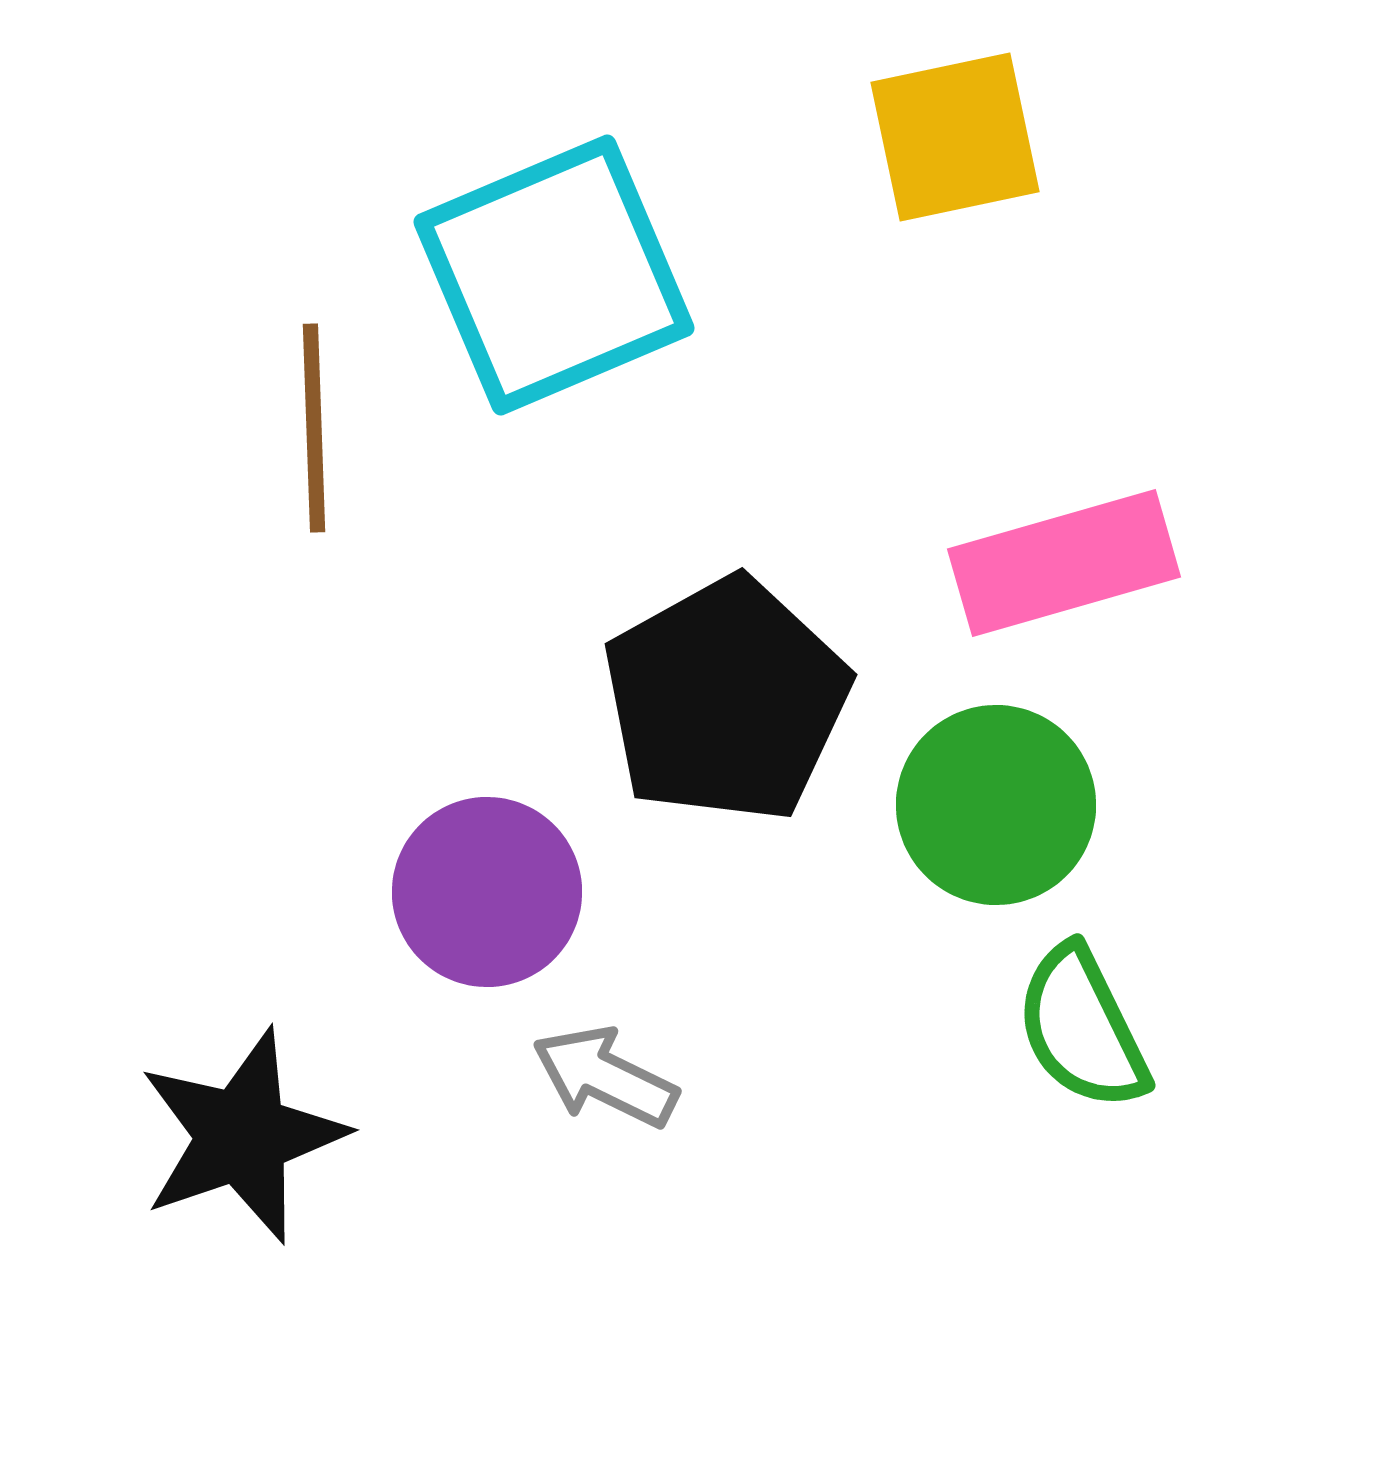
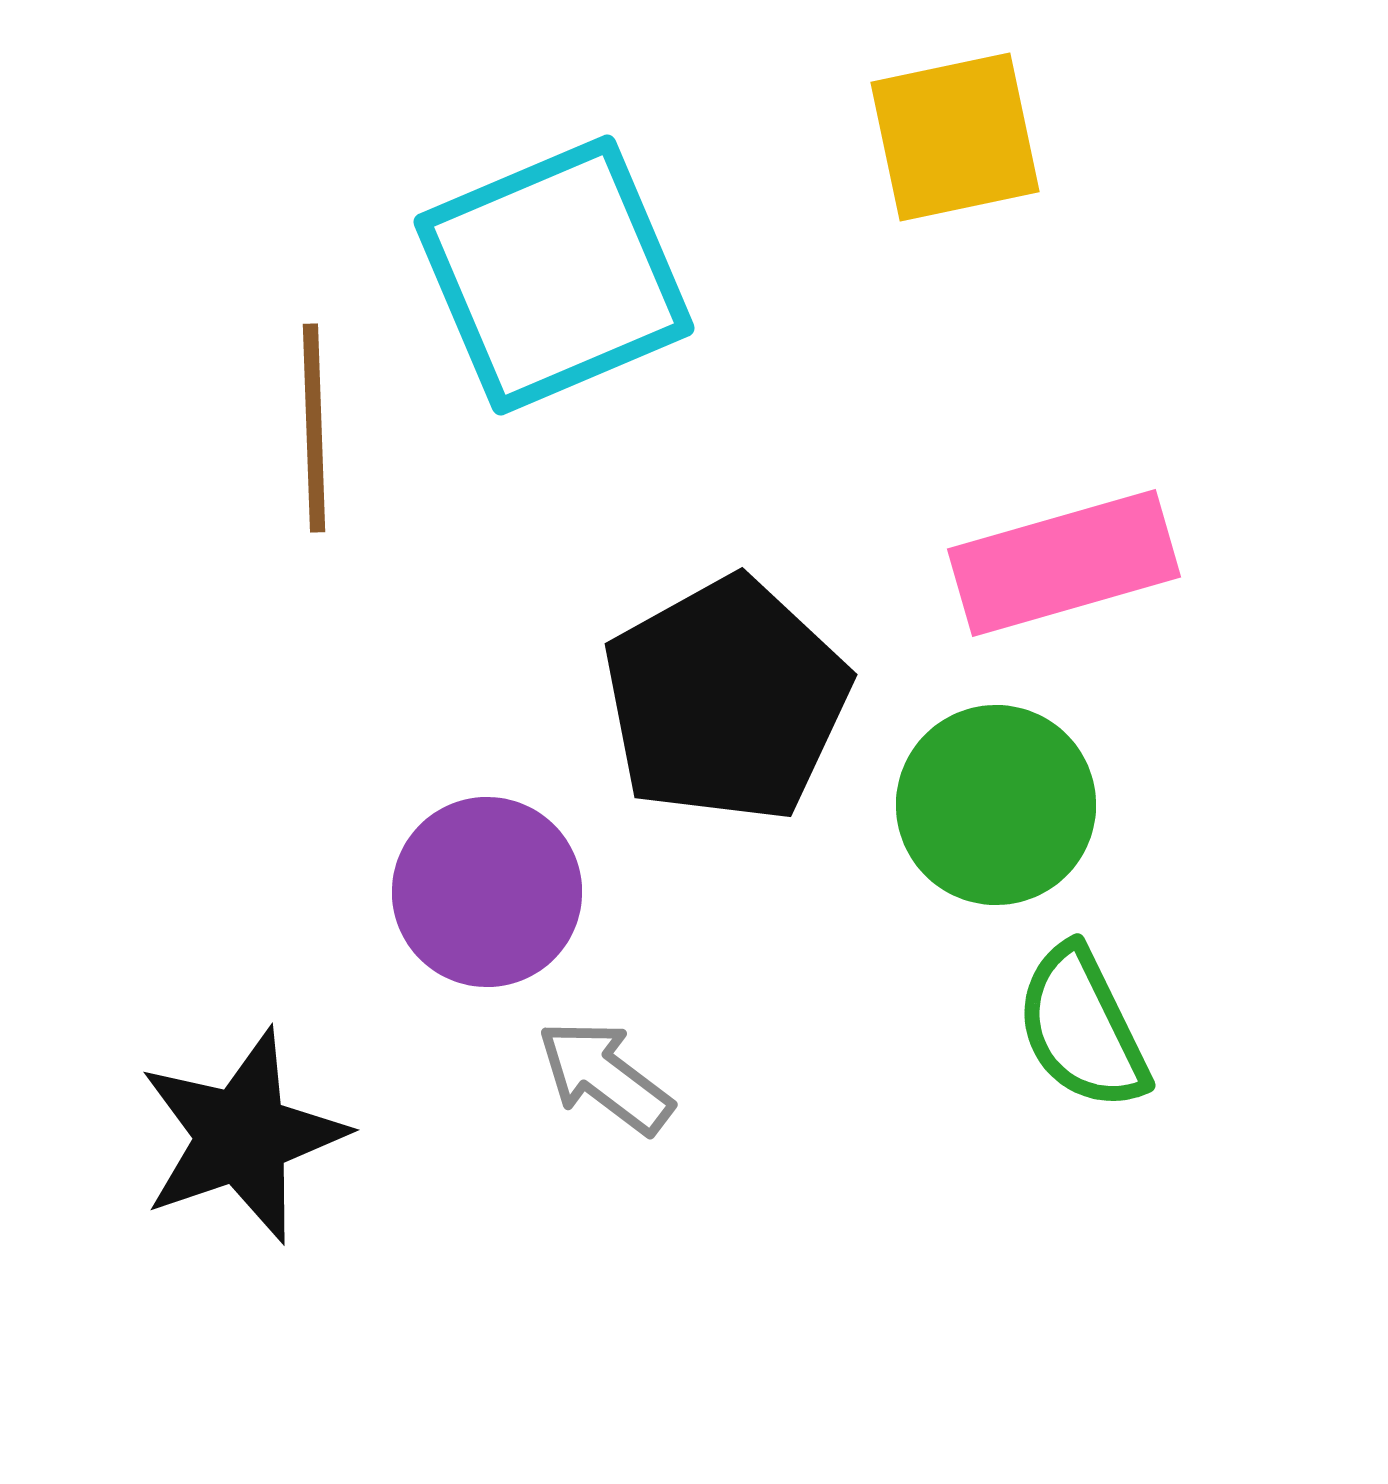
gray arrow: rotated 11 degrees clockwise
